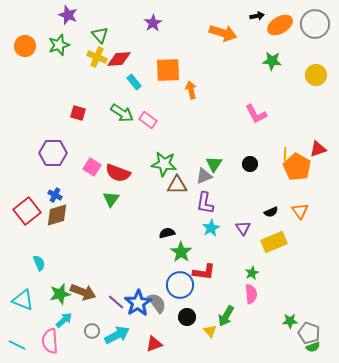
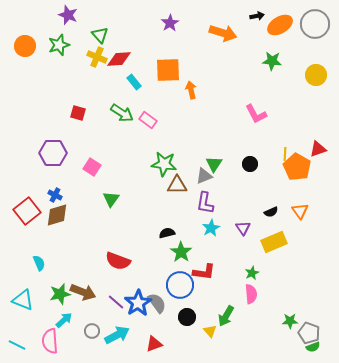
purple star at (153, 23): moved 17 px right
red semicircle at (118, 173): moved 88 px down
